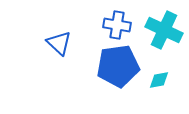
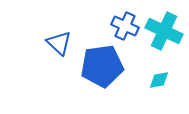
blue cross: moved 8 px right, 1 px down; rotated 16 degrees clockwise
cyan cross: moved 1 px down
blue pentagon: moved 16 px left
